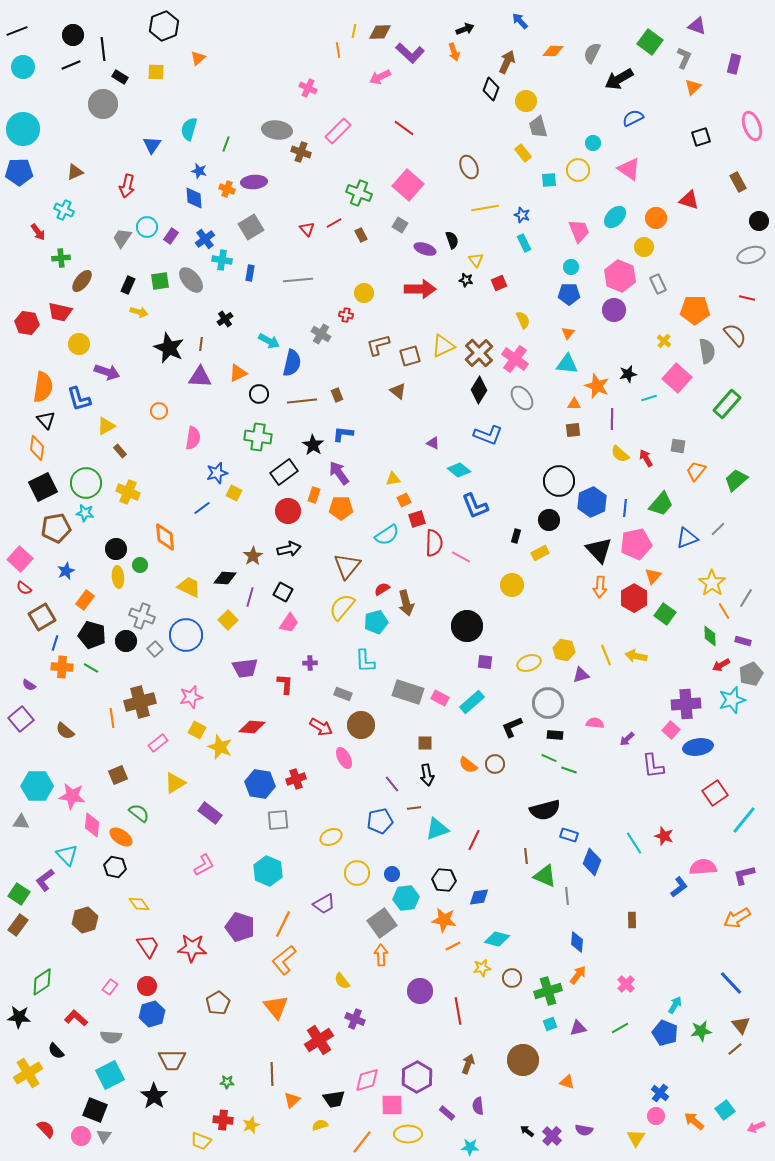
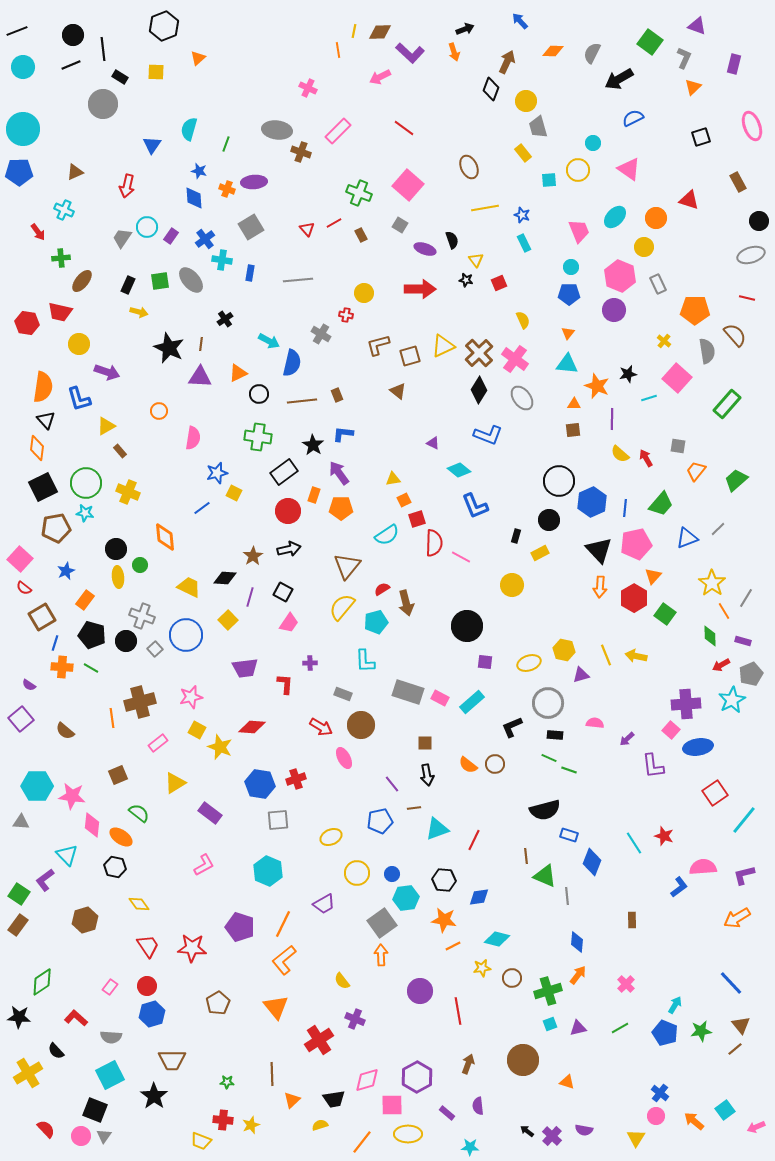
cyan star at (732, 700): rotated 12 degrees counterclockwise
